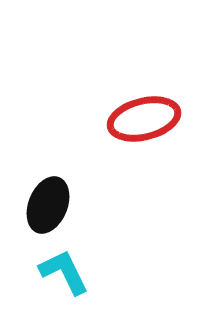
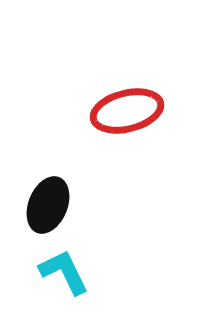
red ellipse: moved 17 px left, 8 px up
